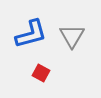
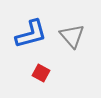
gray triangle: rotated 12 degrees counterclockwise
